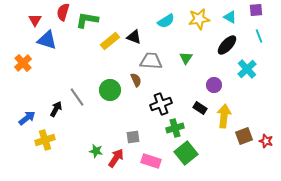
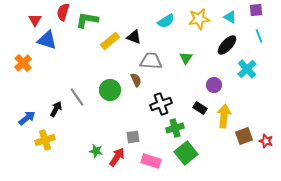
red arrow: moved 1 px right, 1 px up
